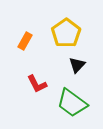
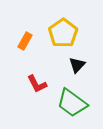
yellow pentagon: moved 3 px left
